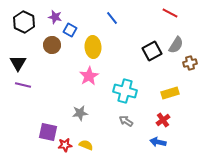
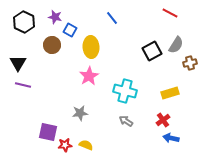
yellow ellipse: moved 2 px left
blue arrow: moved 13 px right, 4 px up
